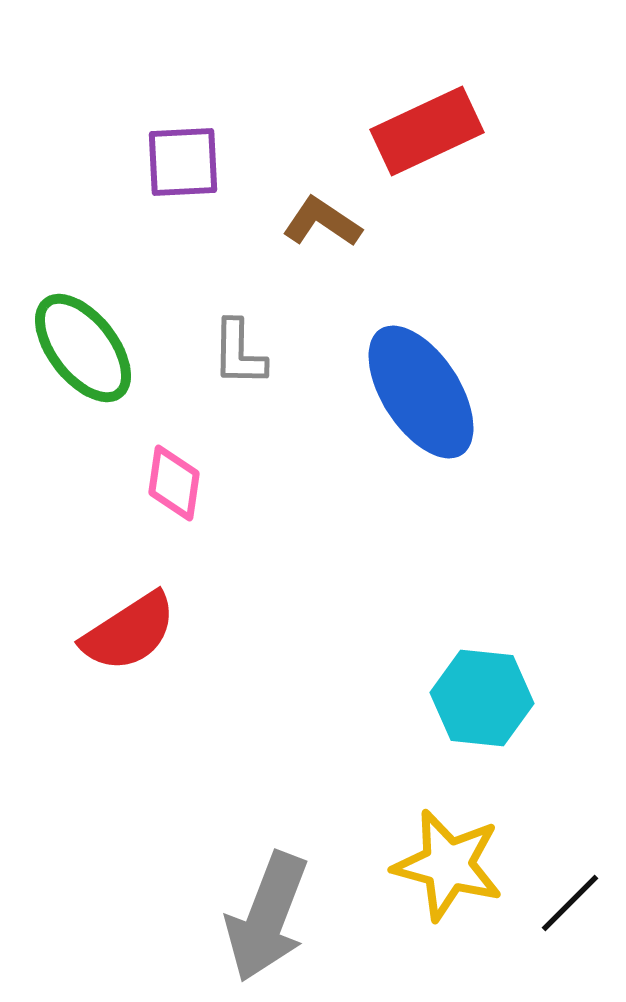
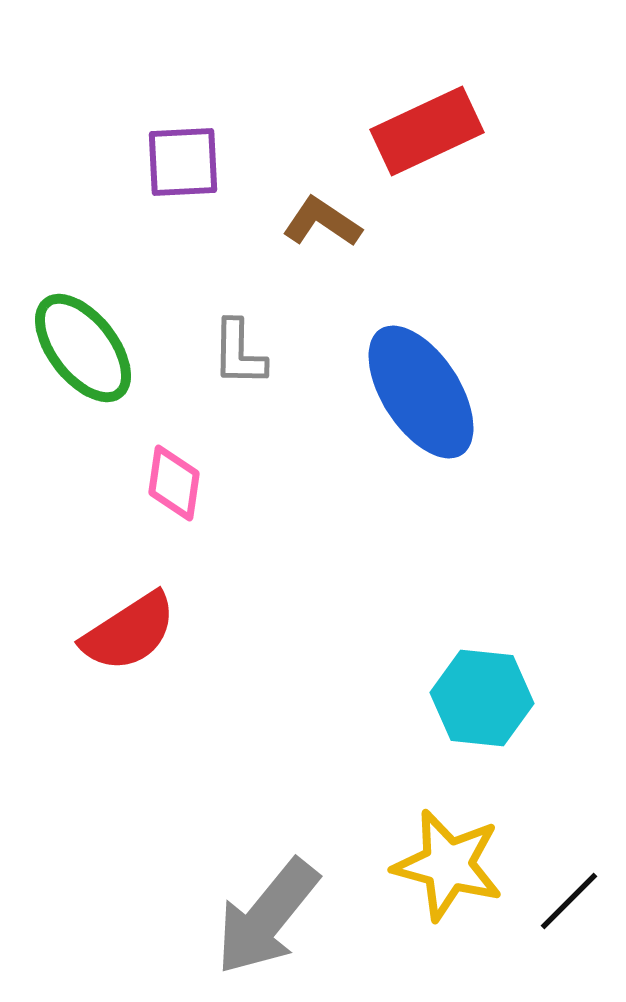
black line: moved 1 px left, 2 px up
gray arrow: rotated 18 degrees clockwise
